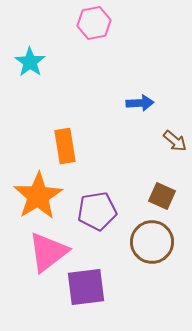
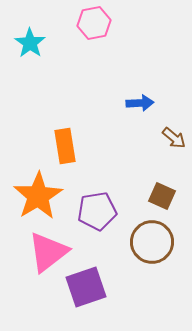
cyan star: moved 19 px up
brown arrow: moved 1 px left, 3 px up
purple square: rotated 12 degrees counterclockwise
